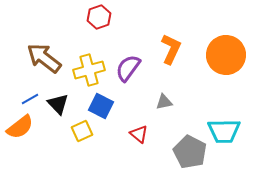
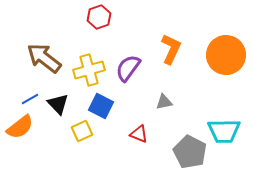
red triangle: rotated 18 degrees counterclockwise
